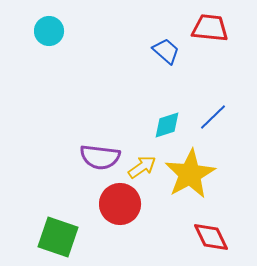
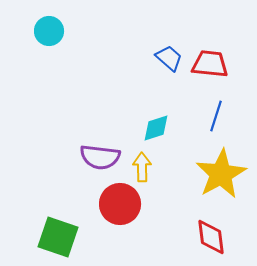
red trapezoid: moved 36 px down
blue trapezoid: moved 3 px right, 7 px down
blue line: moved 3 px right, 1 px up; rotated 28 degrees counterclockwise
cyan diamond: moved 11 px left, 3 px down
yellow arrow: rotated 56 degrees counterclockwise
yellow star: moved 31 px right
red diamond: rotated 18 degrees clockwise
